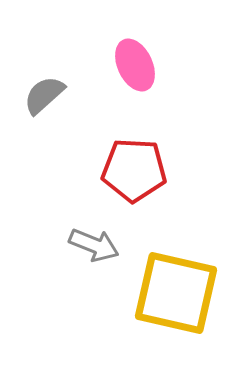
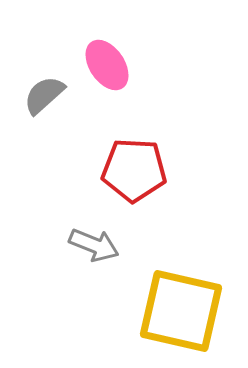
pink ellipse: moved 28 px left; rotated 9 degrees counterclockwise
yellow square: moved 5 px right, 18 px down
